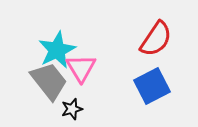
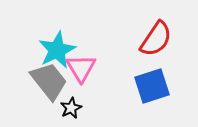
blue square: rotated 9 degrees clockwise
black star: moved 1 px left, 1 px up; rotated 10 degrees counterclockwise
